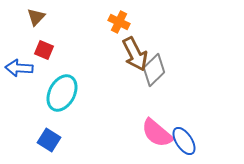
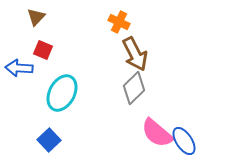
red square: moved 1 px left
gray diamond: moved 20 px left, 18 px down
blue square: rotated 15 degrees clockwise
